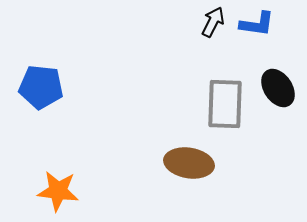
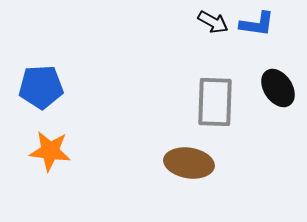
black arrow: rotated 92 degrees clockwise
blue pentagon: rotated 9 degrees counterclockwise
gray rectangle: moved 10 px left, 2 px up
orange star: moved 8 px left, 40 px up
